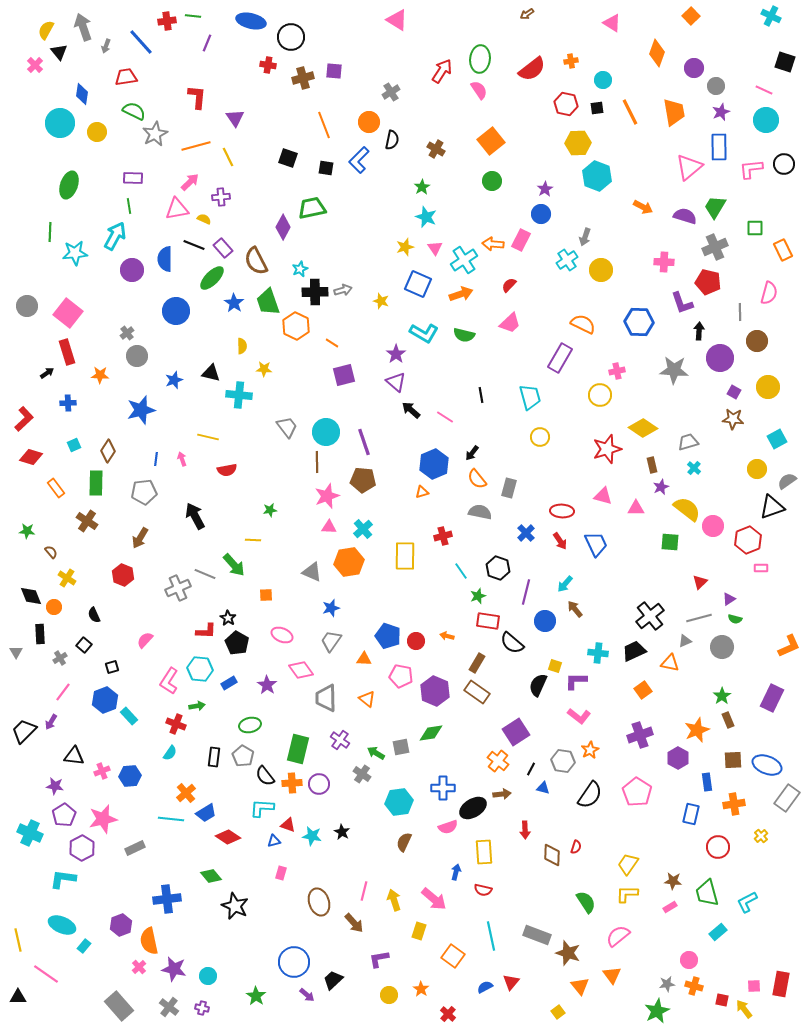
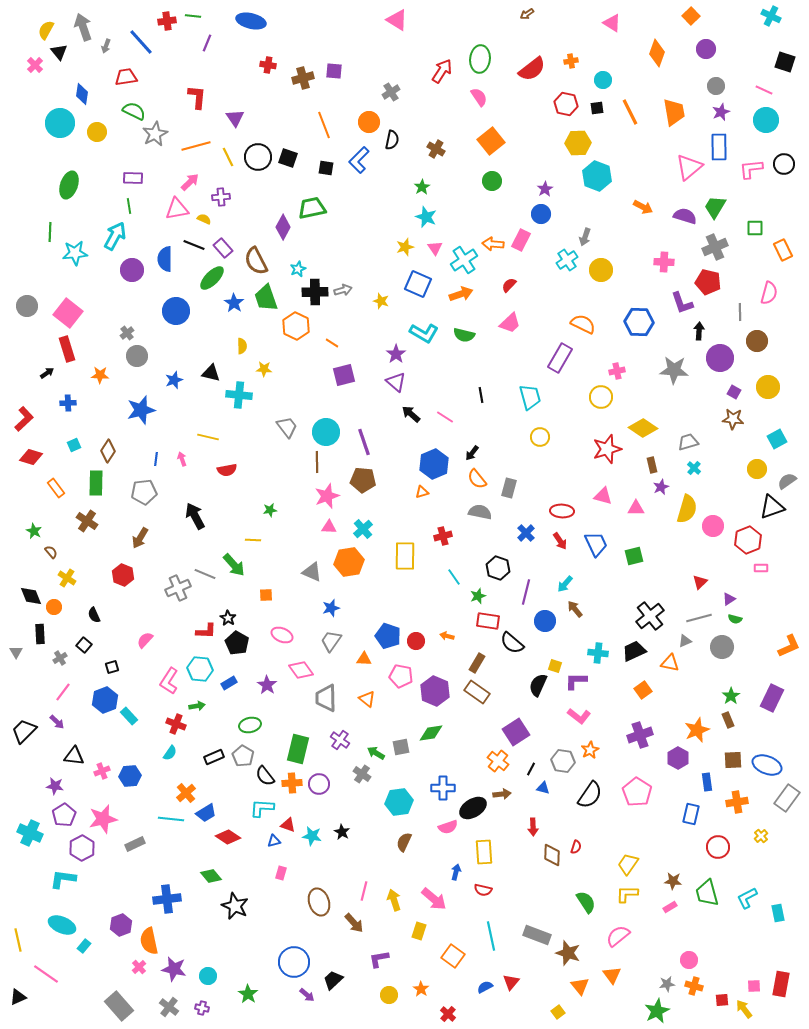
black circle at (291, 37): moved 33 px left, 120 px down
purple circle at (694, 68): moved 12 px right, 19 px up
pink semicircle at (479, 90): moved 7 px down
cyan star at (300, 269): moved 2 px left
green trapezoid at (268, 302): moved 2 px left, 4 px up
red rectangle at (67, 352): moved 3 px up
yellow circle at (600, 395): moved 1 px right, 2 px down
black arrow at (411, 410): moved 4 px down
yellow semicircle at (687, 509): rotated 68 degrees clockwise
green star at (27, 531): moved 7 px right; rotated 21 degrees clockwise
green square at (670, 542): moved 36 px left, 14 px down; rotated 18 degrees counterclockwise
cyan line at (461, 571): moved 7 px left, 6 px down
green star at (722, 696): moved 9 px right
purple arrow at (51, 722): moved 6 px right; rotated 77 degrees counterclockwise
black rectangle at (214, 757): rotated 60 degrees clockwise
orange cross at (734, 804): moved 3 px right, 2 px up
red arrow at (525, 830): moved 8 px right, 3 px up
gray rectangle at (135, 848): moved 4 px up
cyan L-shape at (747, 902): moved 4 px up
cyan rectangle at (718, 932): moved 60 px right, 19 px up; rotated 60 degrees counterclockwise
green star at (256, 996): moved 8 px left, 2 px up
black triangle at (18, 997): rotated 24 degrees counterclockwise
red square at (722, 1000): rotated 16 degrees counterclockwise
